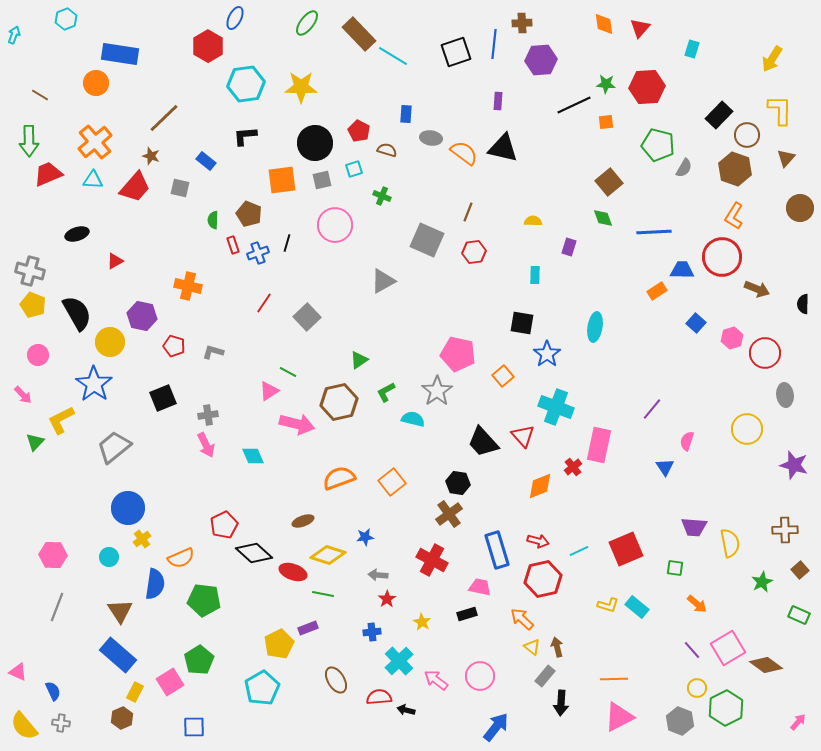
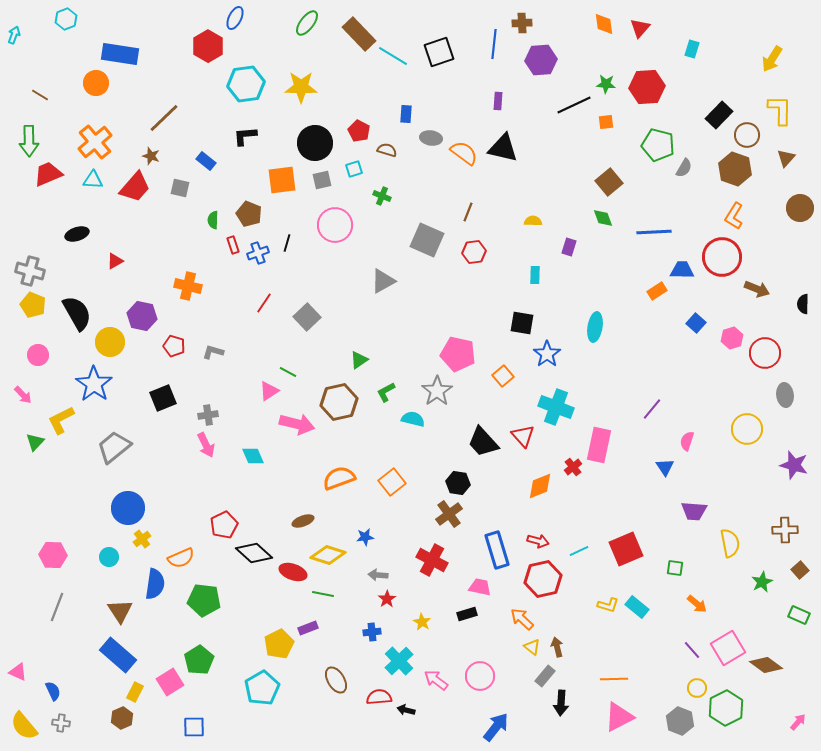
black square at (456, 52): moved 17 px left
purple trapezoid at (694, 527): moved 16 px up
